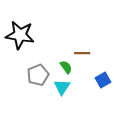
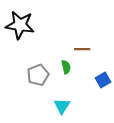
black star: moved 10 px up
brown line: moved 4 px up
green semicircle: rotated 24 degrees clockwise
cyan triangle: moved 19 px down
